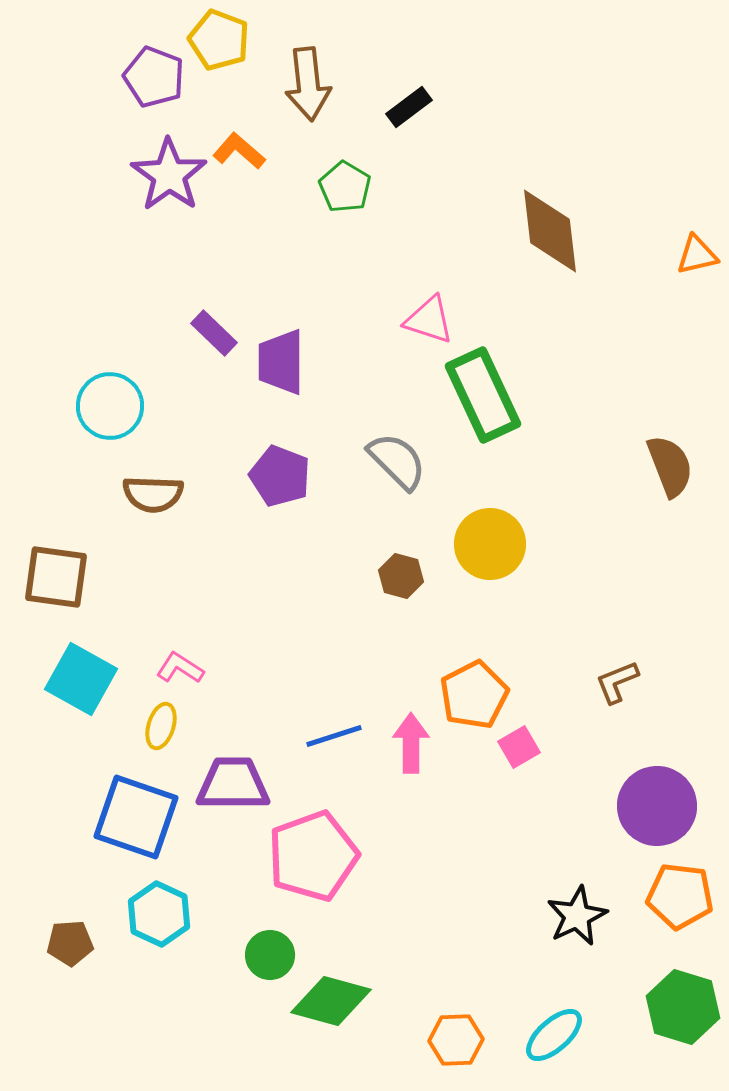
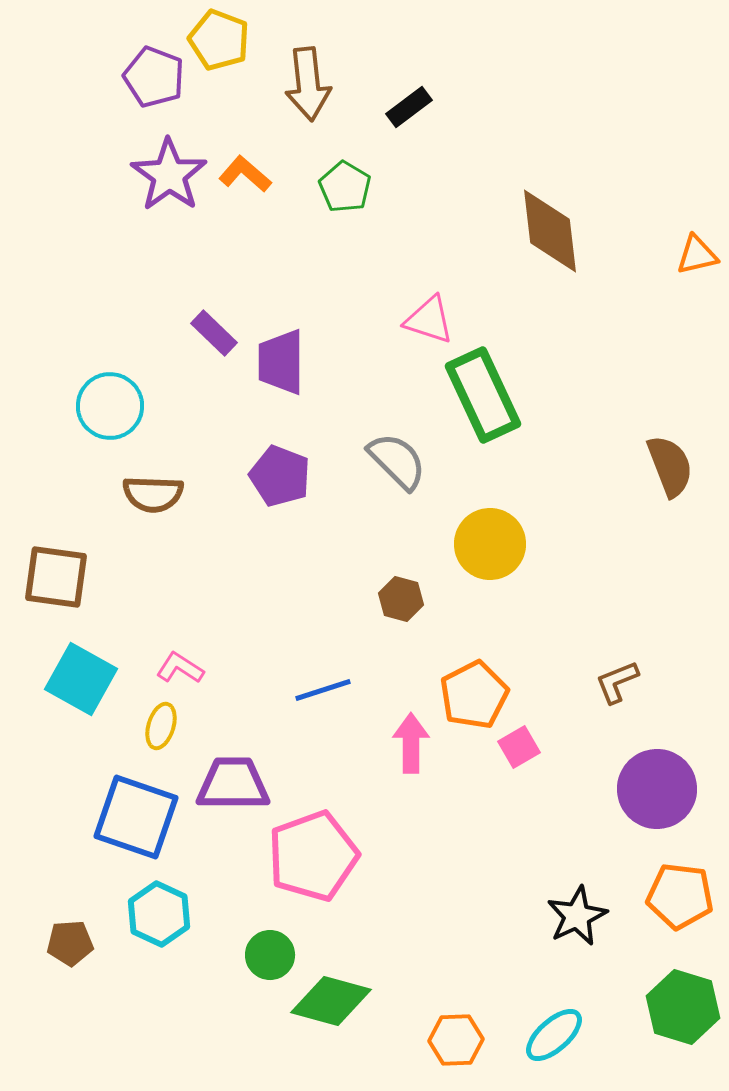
orange L-shape at (239, 151): moved 6 px right, 23 px down
brown hexagon at (401, 576): moved 23 px down
blue line at (334, 736): moved 11 px left, 46 px up
purple circle at (657, 806): moved 17 px up
